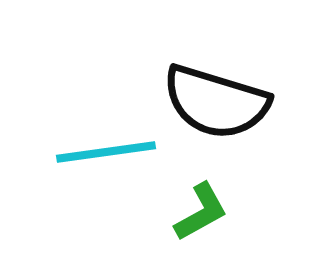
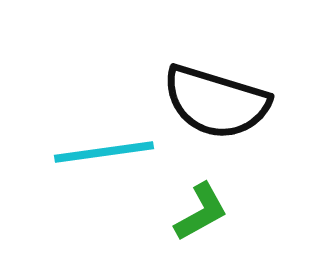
cyan line: moved 2 px left
